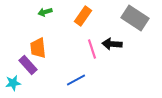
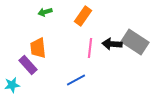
gray rectangle: moved 24 px down
pink line: moved 2 px left, 1 px up; rotated 24 degrees clockwise
cyan star: moved 1 px left, 2 px down
